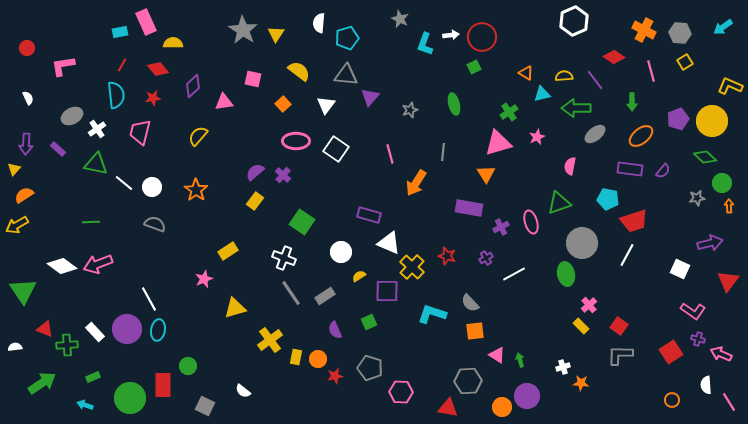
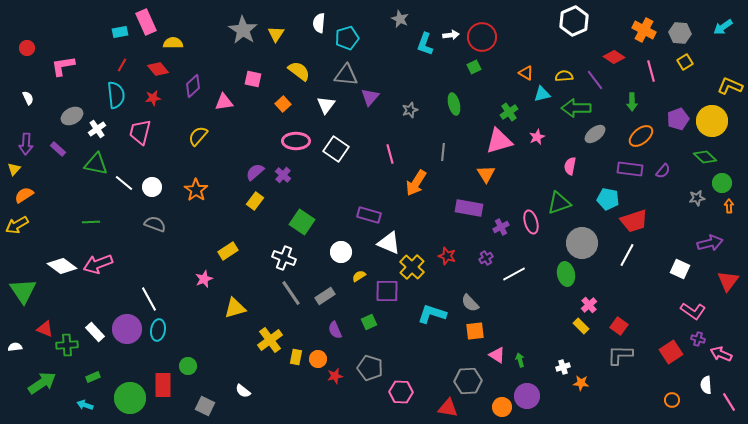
pink triangle at (498, 143): moved 1 px right, 2 px up
